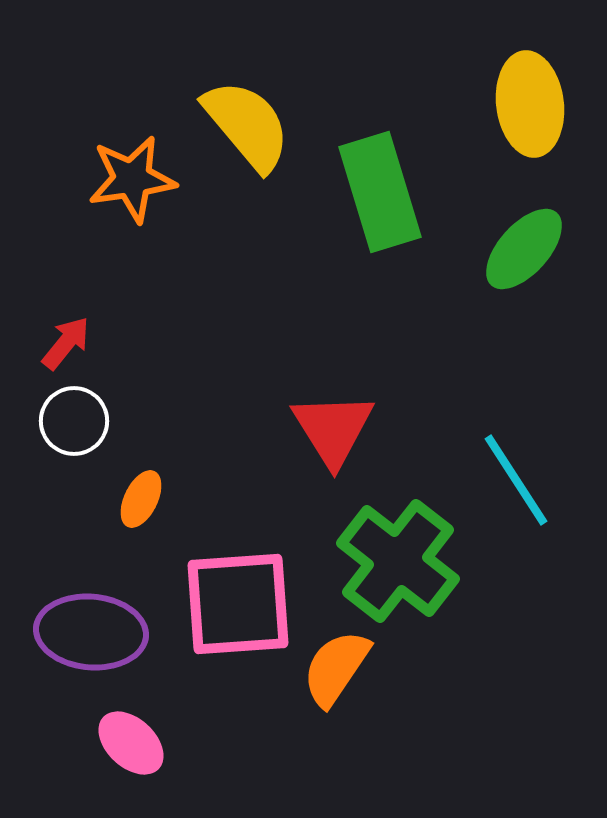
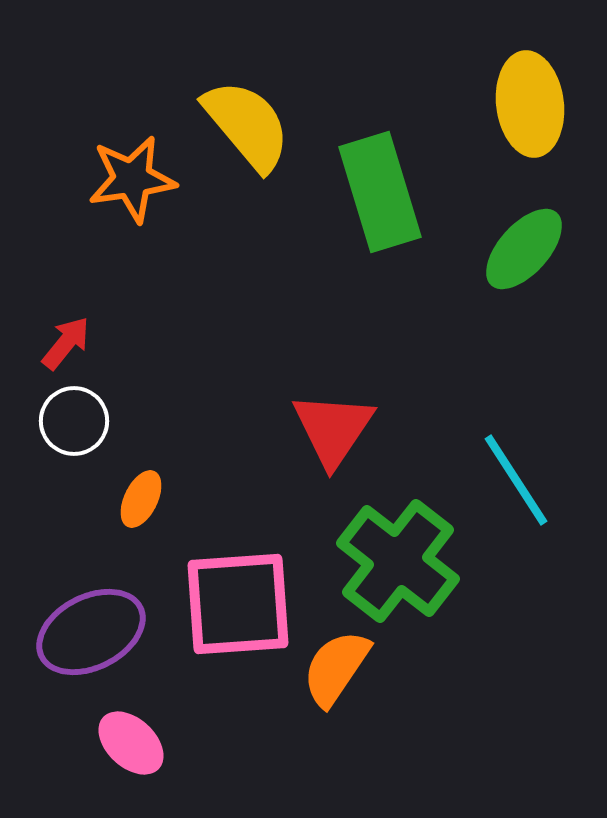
red triangle: rotated 6 degrees clockwise
purple ellipse: rotated 32 degrees counterclockwise
